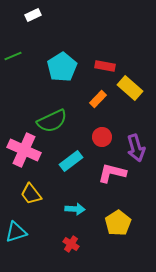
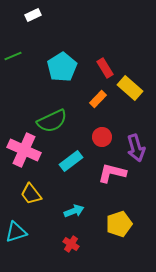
red rectangle: moved 2 px down; rotated 48 degrees clockwise
cyan arrow: moved 1 px left, 2 px down; rotated 24 degrees counterclockwise
yellow pentagon: moved 1 px right, 1 px down; rotated 15 degrees clockwise
